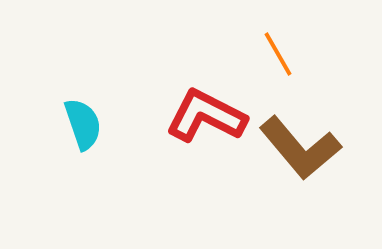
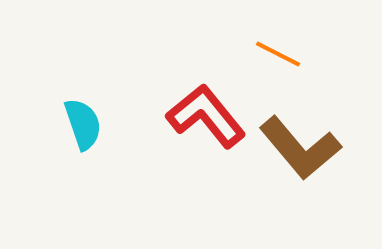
orange line: rotated 33 degrees counterclockwise
red L-shape: rotated 24 degrees clockwise
